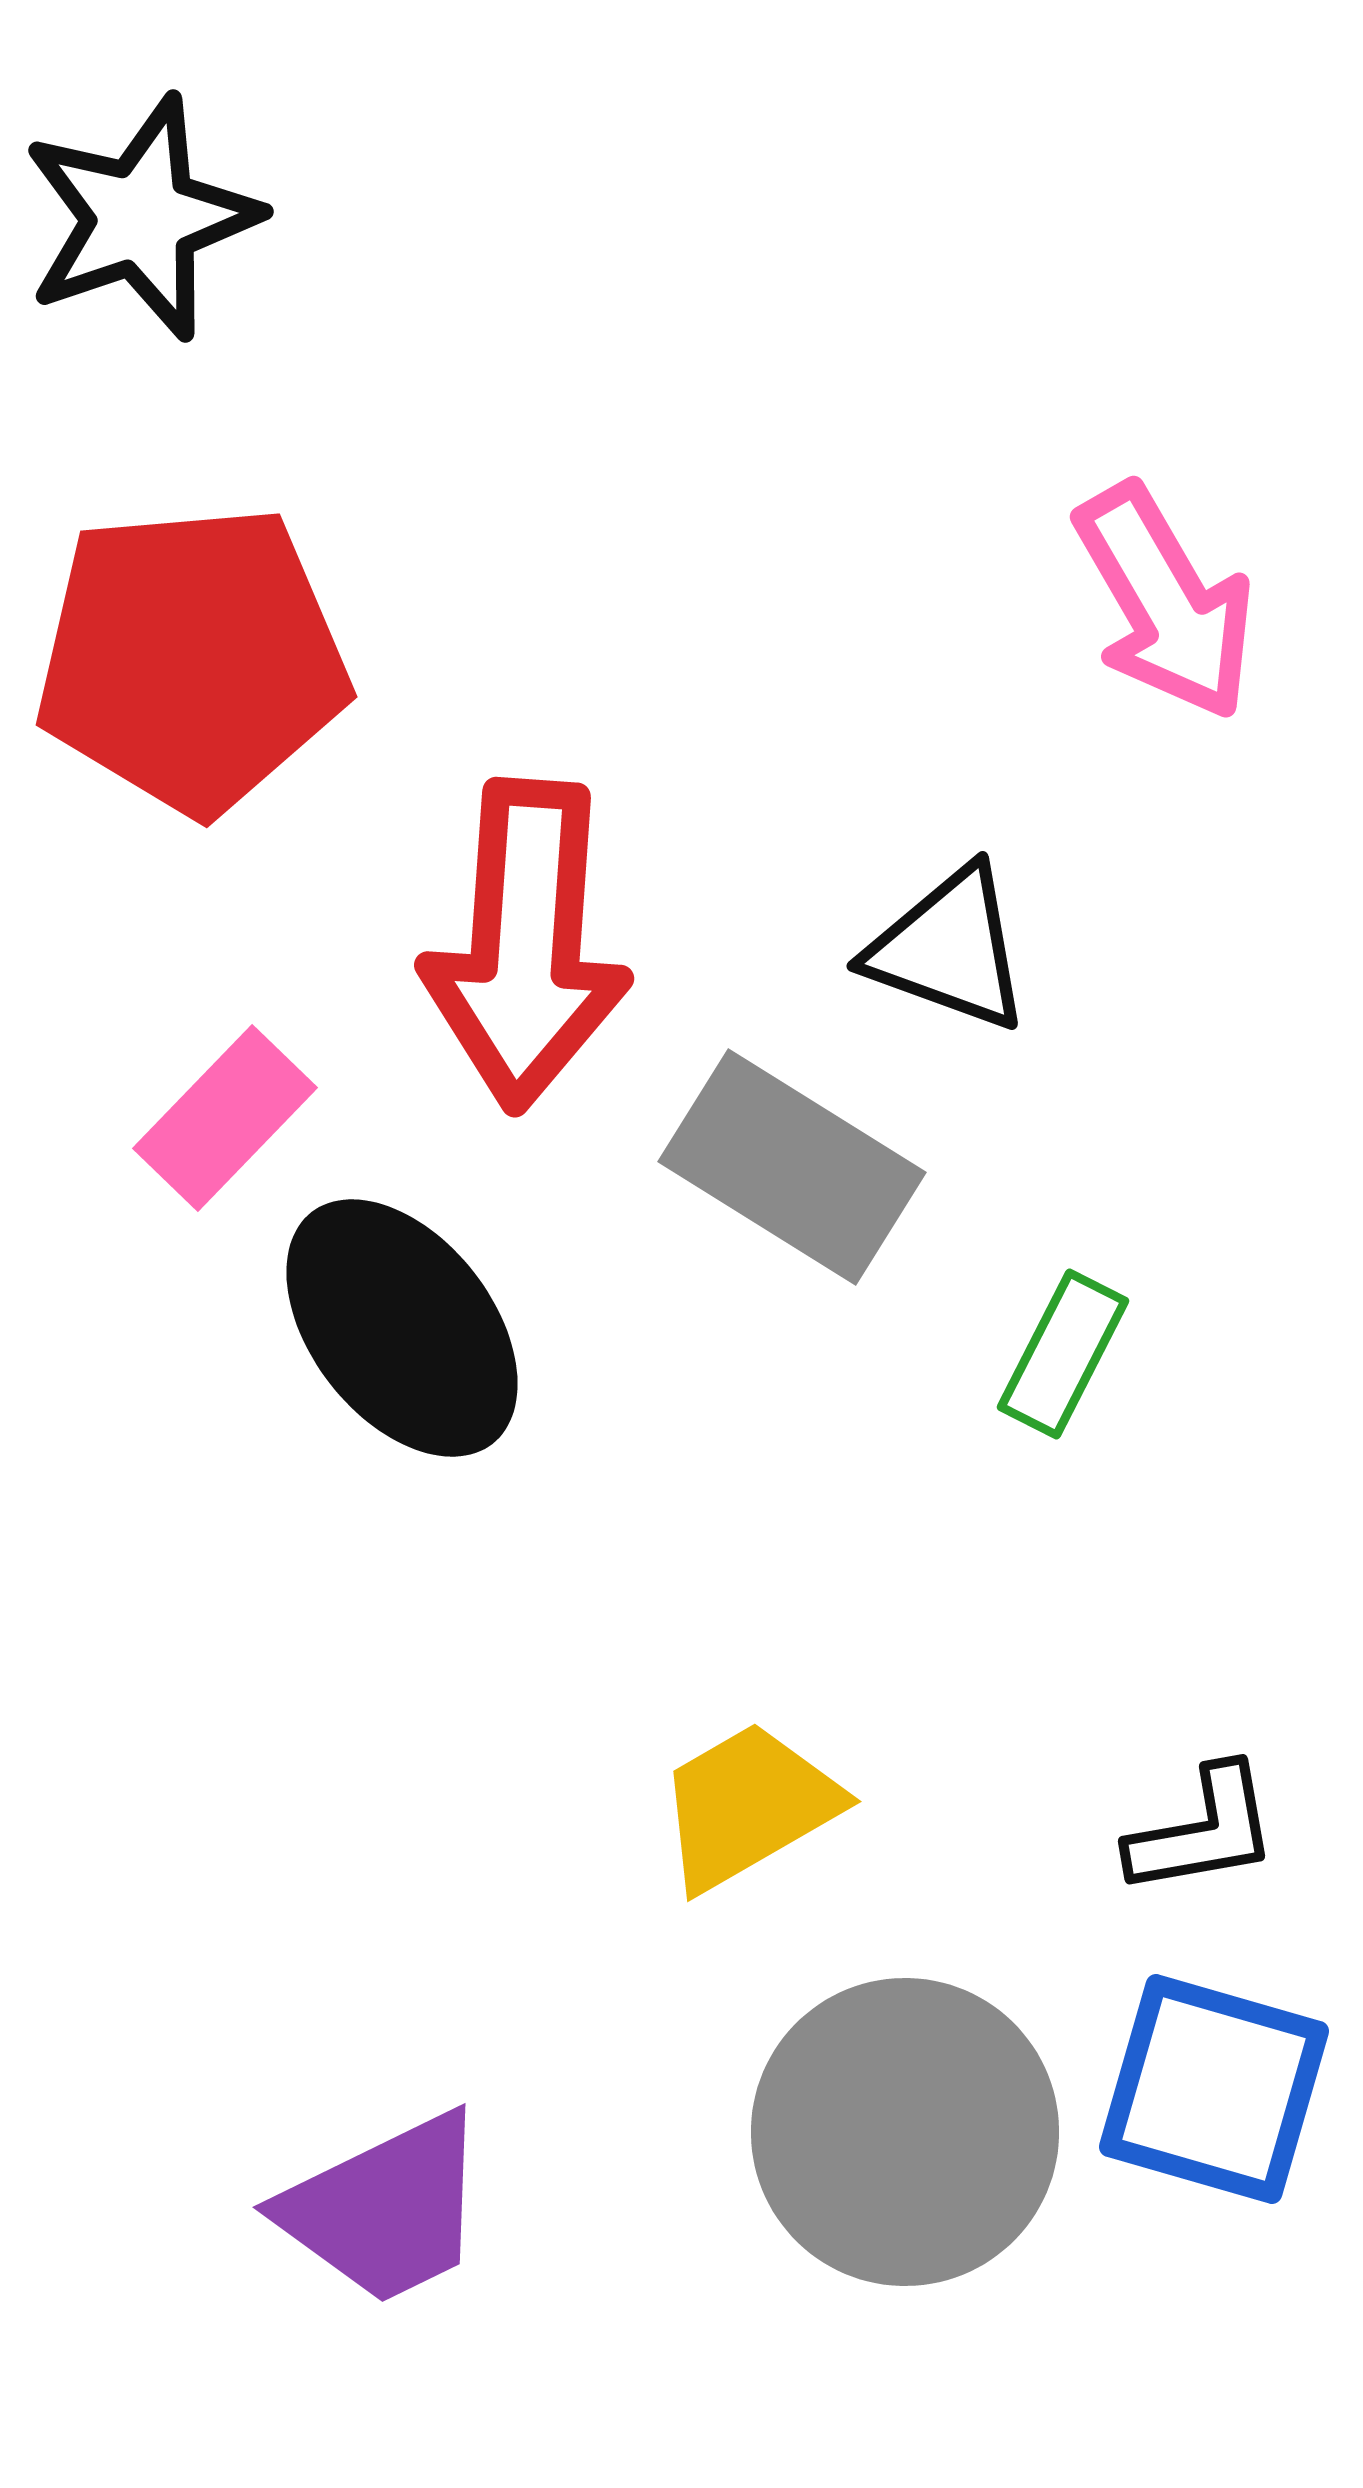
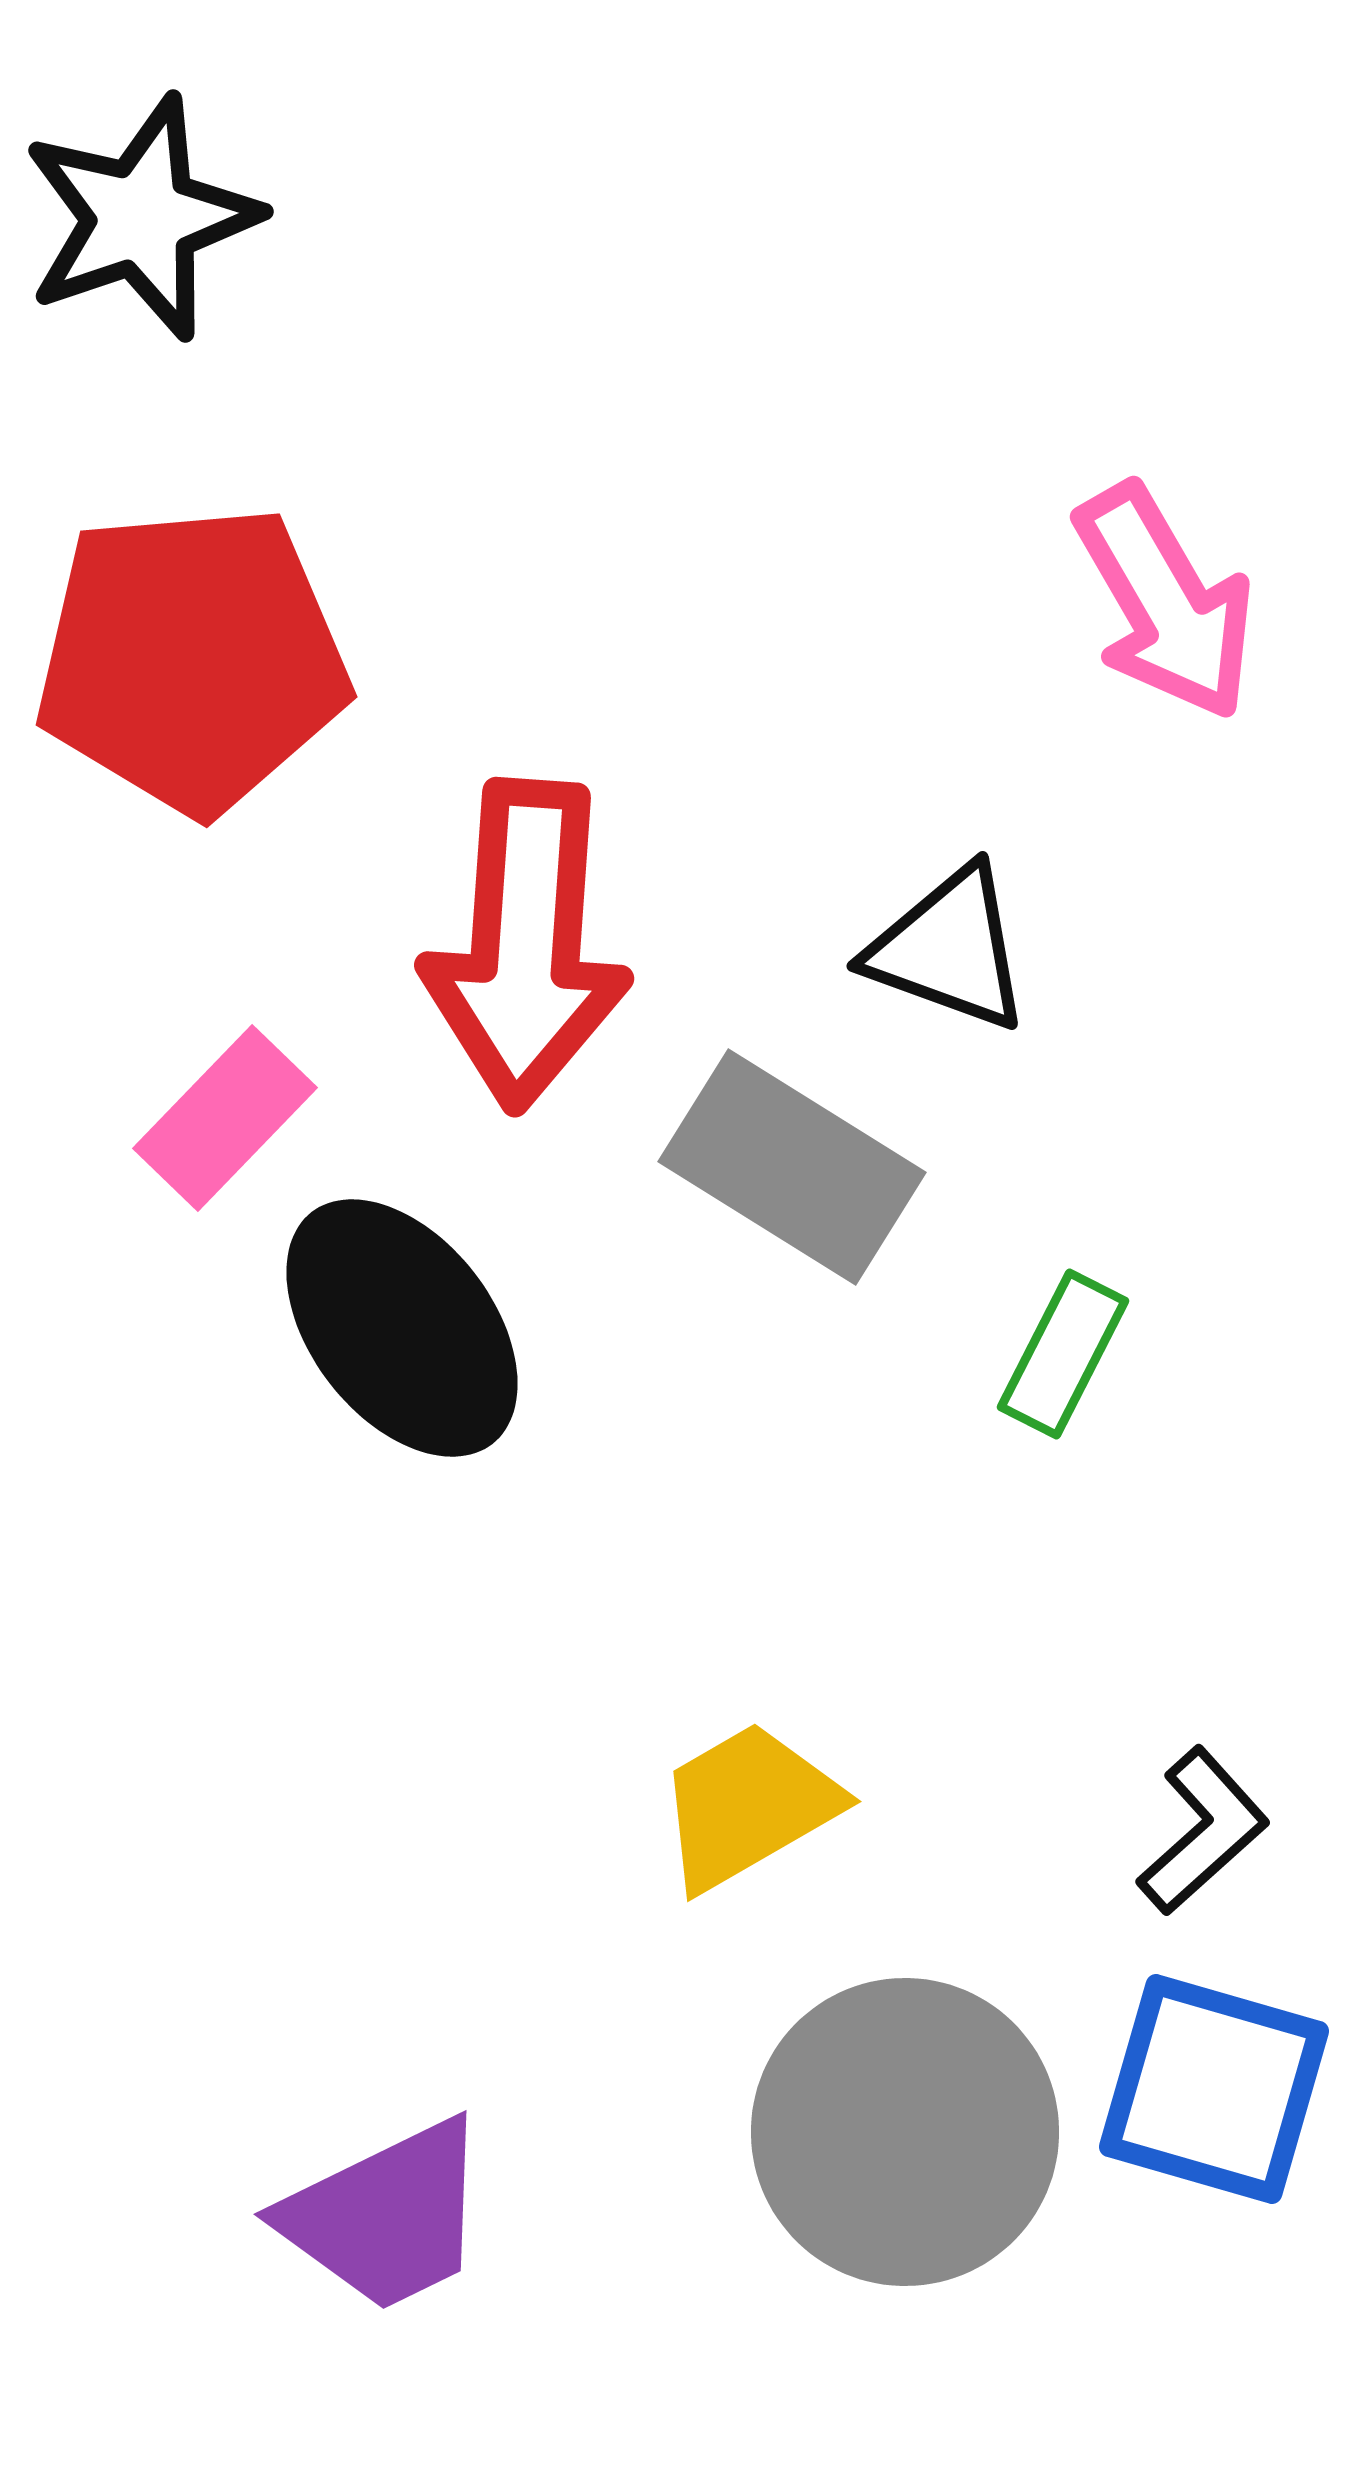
black L-shape: rotated 32 degrees counterclockwise
purple trapezoid: moved 1 px right, 7 px down
